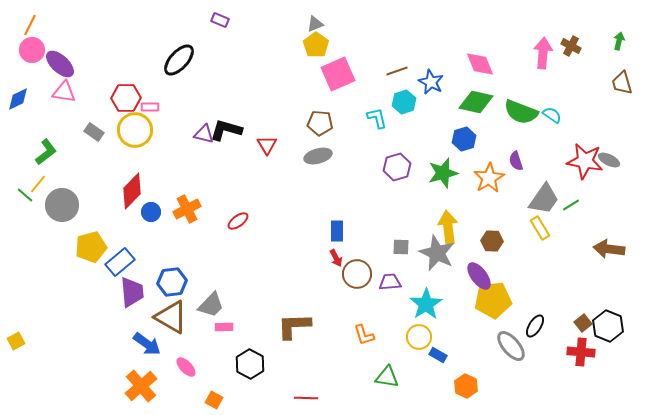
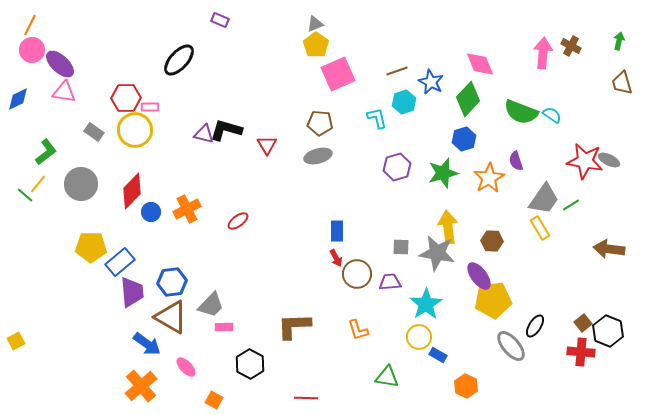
green diamond at (476, 102): moved 8 px left, 3 px up; rotated 60 degrees counterclockwise
gray circle at (62, 205): moved 19 px right, 21 px up
yellow pentagon at (91, 247): rotated 16 degrees clockwise
gray star at (437, 253): rotated 15 degrees counterclockwise
black hexagon at (608, 326): moved 5 px down
orange L-shape at (364, 335): moved 6 px left, 5 px up
